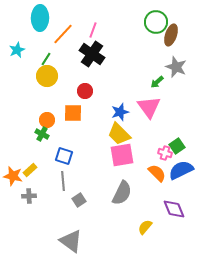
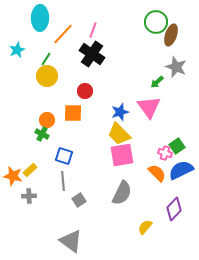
purple diamond: rotated 65 degrees clockwise
